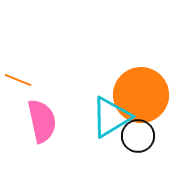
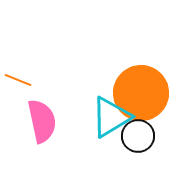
orange circle: moved 2 px up
